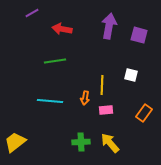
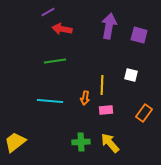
purple line: moved 16 px right, 1 px up
